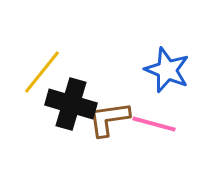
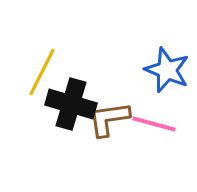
yellow line: rotated 12 degrees counterclockwise
